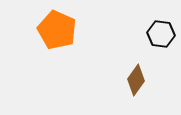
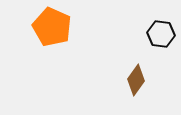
orange pentagon: moved 5 px left, 3 px up
